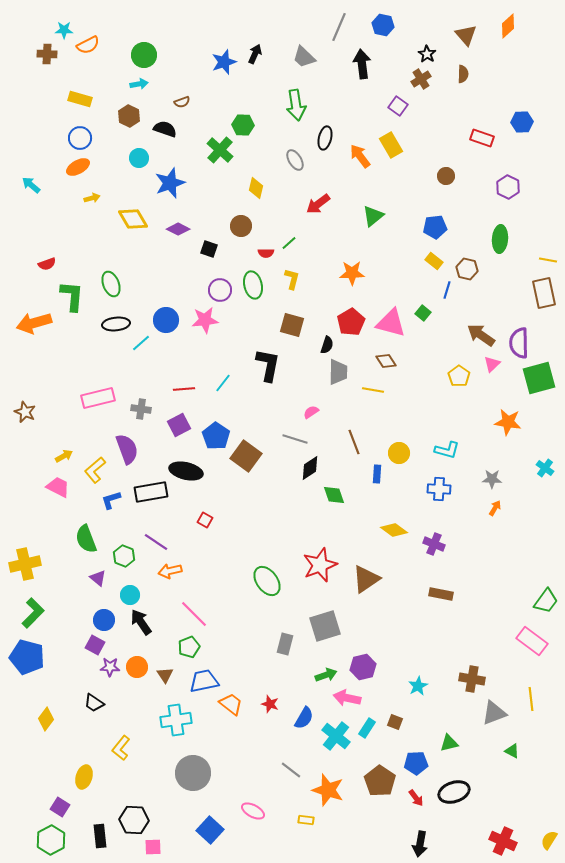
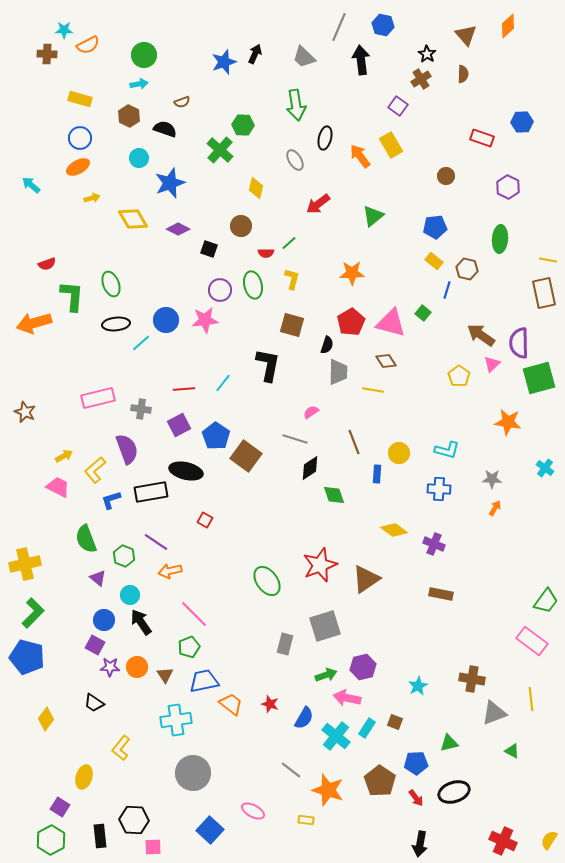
black arrow at (362, 64): moved 1 px left, 4 px up
